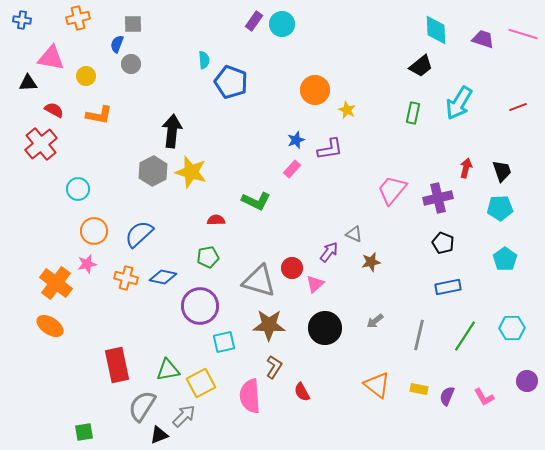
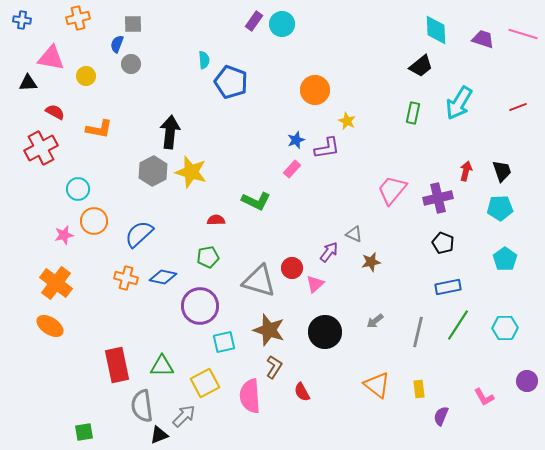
red semicircle at (54, 110): moved 1 px right, 2 px down
yellow star at (347, 110): moved 11 px down
orange L-shape at (99, 115): moved 14 px down
black arrow at (172, 131): moved 2 px left, 1 px down
red cross at (41, 144): moved 4 px down; rotated 12 degrees clockwise
purple L-shape at (330, 149): moved 3 px left, 1 px up
red arrow at (466, 168): moved 3 px down
orange circle at (94, 231): moved 10 px up
pink star at (87, 264): moved 23 px left, 29 px up
brown star at (269, 325): moved 5 px down; rotated 16 degrees clockwise
black circle at (325, 328): moved 4 px down
cyan hexagon at (512, 328): moved 7 px left
gray line at (419, 335): moved 1 px left, 3 px up
green line at (465, 336): moved 7 px left, 11 px up
green triangle at (168, 370): moved 6 px left, 4 px up; rotated 10 degrees clockwise
yellow square at (201, 383): moved 4 px right
yellow rectangle at (419, 389): rotated 72 degrees clockwise
purple semicircle at (447, 396): moved 6 px left, 20 px down
gray semicircle at (142, 406): rotated 40 degrees counterclockwise
